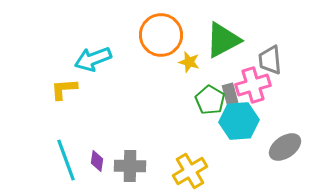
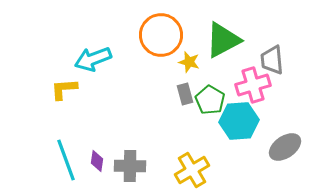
gray trapezoid: moved 2 px right
gray rectangle: moved 45 px left
yellow cross: moved 2 px right, 1 px up
